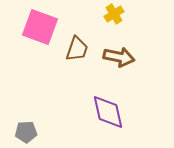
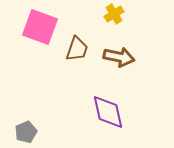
gray pentagon: rotated 20 degrees counterclockwise
